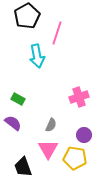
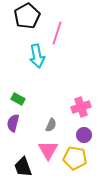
pink cross: moved 2 px right, 10 px down
purple semicircle: rotated 114 degrees counterclockwise
pink triangle: moved 1 px down
